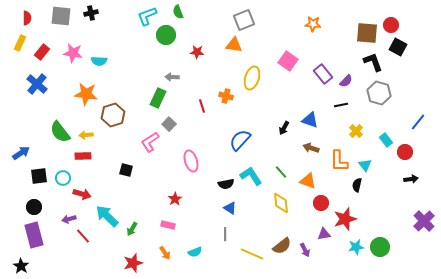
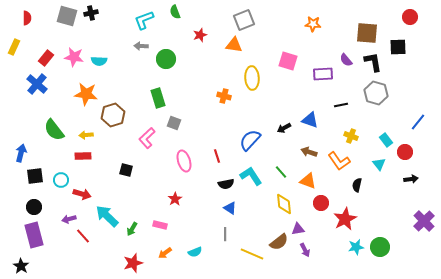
green semicircle at (178, 12): moved 3 px left
gray square at (61, 16): moved 6 px right; rotated 10 degrees clockwise
cyan L-shape at (147, 16): moved 3 px left, 4 px down
red circle at (391, 25): moved 19 px right, 8 px up
green circle at (166, 35): moved 24 px down
yellow rectangle at (20, 43): moved 6 px left, 4 px down
black square at (398, 47): rotated 30 degrees counterclockwise
red rectangle at (42, 52): moved 4 px right, 6 px down
red star at (197, 52): moved 3 px right, 17 px up; rotated 24 degrees counterclockwise
pink star at (73, 53): moved 1 px right, 4 px down
pink square at (288, 61): rotated 18 degrees counterclockwise
black L-shape at (373, 62): rotated 10 degrees clockwise
purple rectangle at (323, 74): rotated 54 degrees counterclockwise
gray arrow at (172, 77): moved 31 px left, 31 px up
yellow ellipse at (252, 78): rotated 20 degrees counterclockwise
purple semicircle at (346, 81): moved 21 px up; rotated 96 degrees clockwise
gray hexagon at (379, 93): moved 3 px left
orange cross at (226, 96): moved 2 px left
green rectangle at (158, 98): rotated 42 degrees counterclockwise
red line at (202, 106): moved 15 px right, 50 px down
gray square at (169, 124): moved 5 px right, 1 px up; rotated 24 degrees counterclockwise
black arrow at (284, 128): rotated 32 degrees clockwise
yellow cross at (356, 131): moved 5 px left, 5 px down; rotated 24 degrees counterclockwise
green semicircle at (60, 132): moved 6 px left, 2 px up
blue semicircle at (240, 140): moved 10 px right
pink L-shape at (150, 142): moved 3 px left, 4 px up; rotated 10 degrees counterclockwise
brown arrow at (311, 148): moved 2 px left, 4 px down
blue arrow at (21, 153): rotated 42 degrees counterclockwise
pink ellipse at (191, 161): moved 7 px left
orange L-shape at (339, 161): rotated 35 degrees counterclockwise
cyan triangle at (365, 165): moved 14 px right, 1 px up
black square at (39, 176): moved 4 px left
cyan circle at (63, 178): moved 2 px left, 2 px down
yellow diamond at (281, 203): moved 3 px right, 1 px down
red star at (345, 219): rotated 10 degrees counterclockwise
pink rectangle at (168, 225): moved 8 px left
purple triangle at (324, 234): moved 26 px left, 5 px up
brown semicircle at (282, 246): moved 3 px left, 4 px up
orange arrow at (165, 253): rotated 88 degrees clockwise
